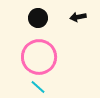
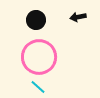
black circle: moved 2 px left, 2 px down
